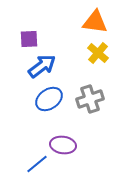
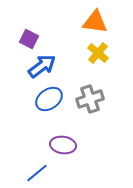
purple square: rotated 30 degrees clockwise
blue line: moved 9 px down
